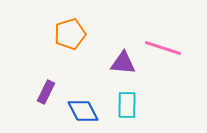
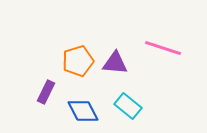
orange pentagon: moved 8 px right, 27 px down
purple triangle: moved 8 px left
cyan rectangle: moved 1 px right, 1 px down; rotated 52 degrees counterclockwise
